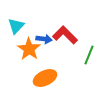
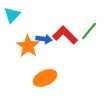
cyan triangle: moved 4 px left, 11 px up
orange star: moved 1 px left, 3 px up
green line: moved 24 px up; rotated 18 degrees clockwise
